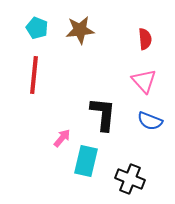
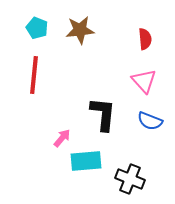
cyan rectangle: rotated 72 degrees clockwise
